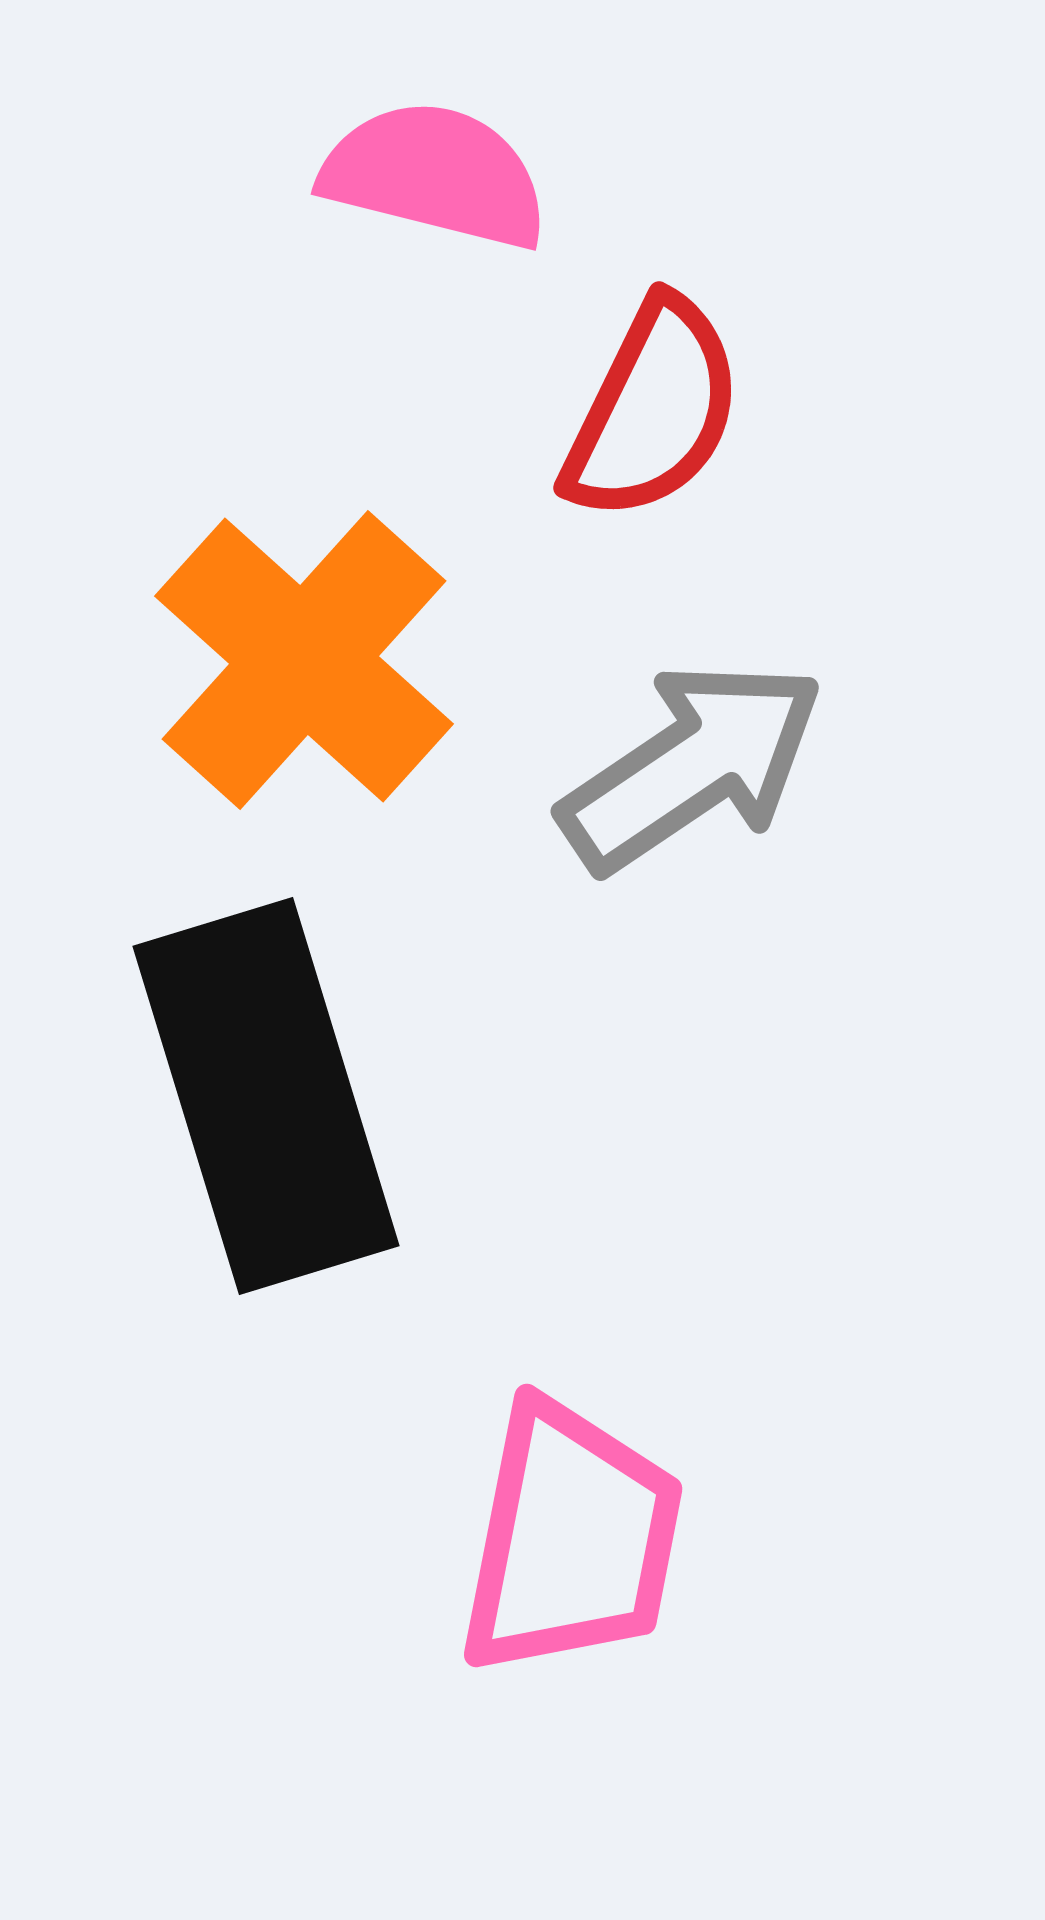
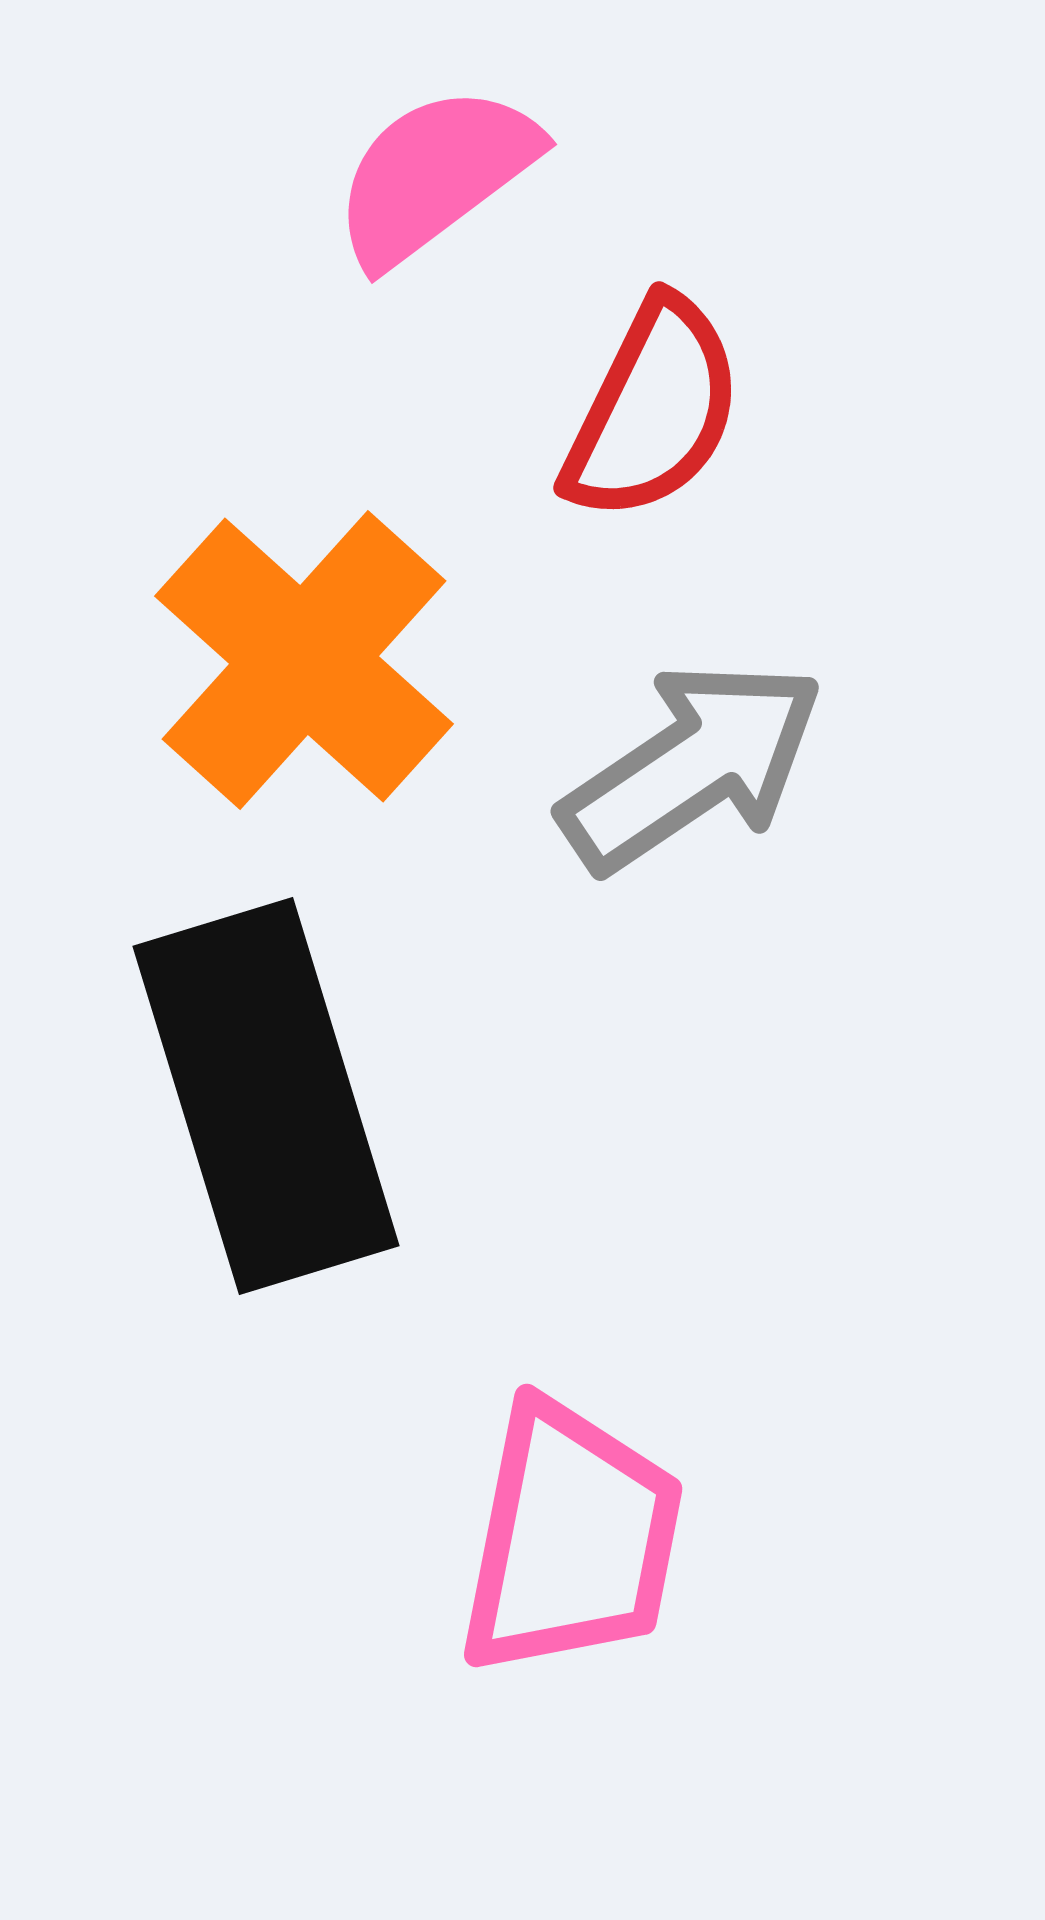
pink semicircle: rotated 51 degrees counterclockwise
